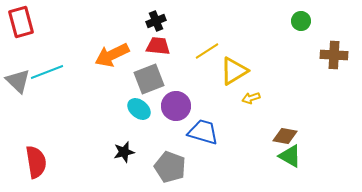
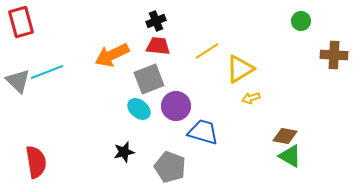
yellow triangle: moved 6 px right, 2 px up
